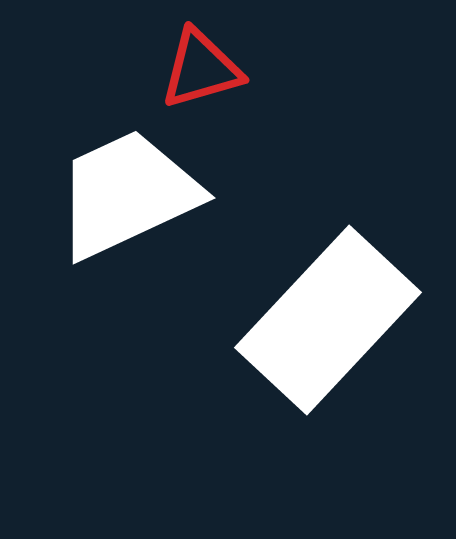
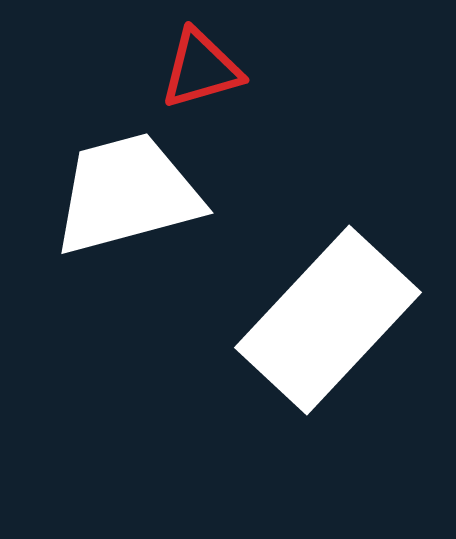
white trapezoid: rotated 10 degrees clockwise
